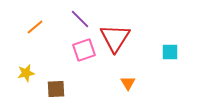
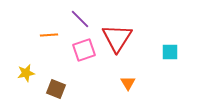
orange line: moved 14 px right, 8 px down; rotated 36 degrees clockwise
red triangle: moved 2 px right
brown square: rotated 24 degrees clockwise
